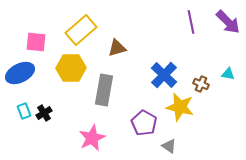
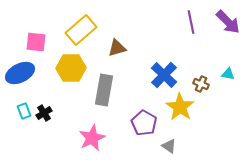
yellow star: rotated 20 degrees clockwise
